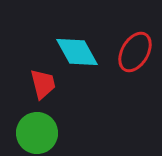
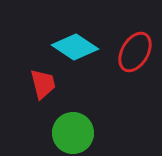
cyan diamond: moved 2 px left, 5 px up; rotated 27 degrees counterclockwise
green circle: moved 36 px right
